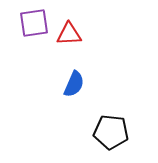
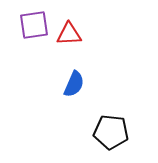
purple square: moved 2 px down
